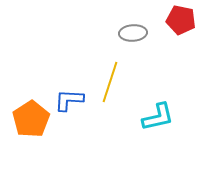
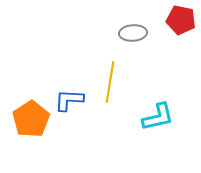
yellow line: rotated 9 degrees counterclockwise
